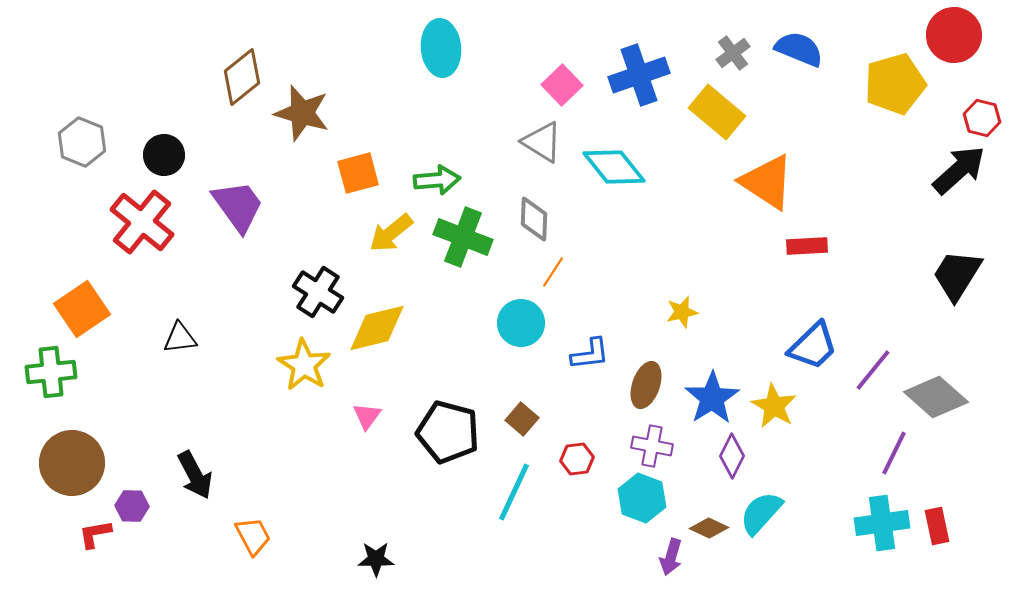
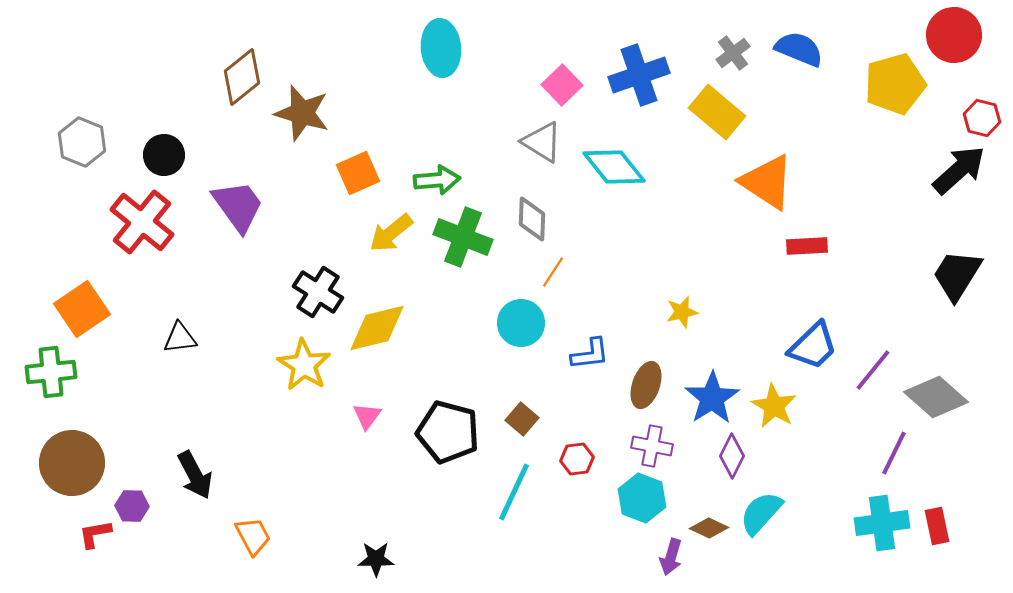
orange square at (358, 173): rotated 9 degrees counterclockwise
gray diamond at (534, 219): moved 2 px left
